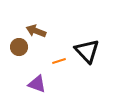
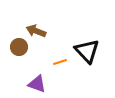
orange line: moved 1 px right, 1 px down
